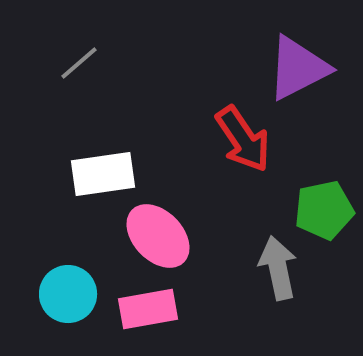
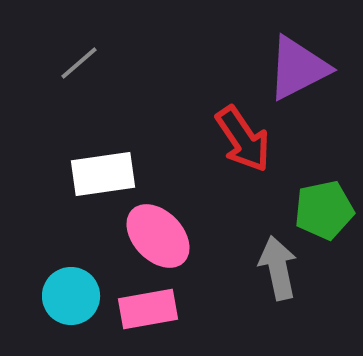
cyan circle: moved 3 px right, 2 px down
